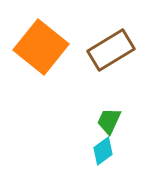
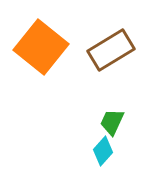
green trapezoid: moved 3 px right, 1 px down
cyan diamond: rotated 12 degrees counterclockwise
